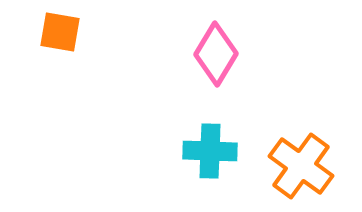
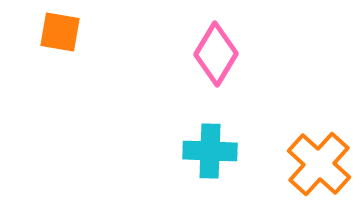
orange cross: moved 18 px right, 2 px up; rotated 6 degrees clockwise
